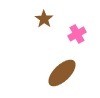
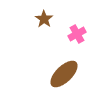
brown ellipse: moved 2 px right, 1 px down
